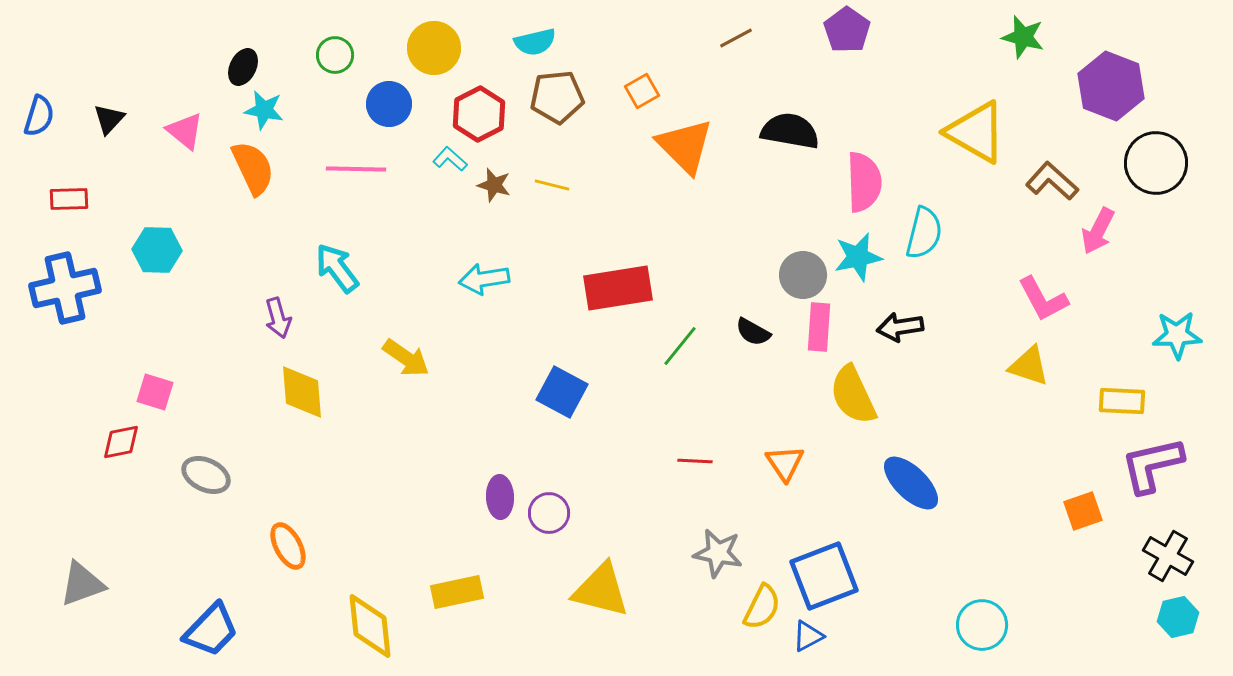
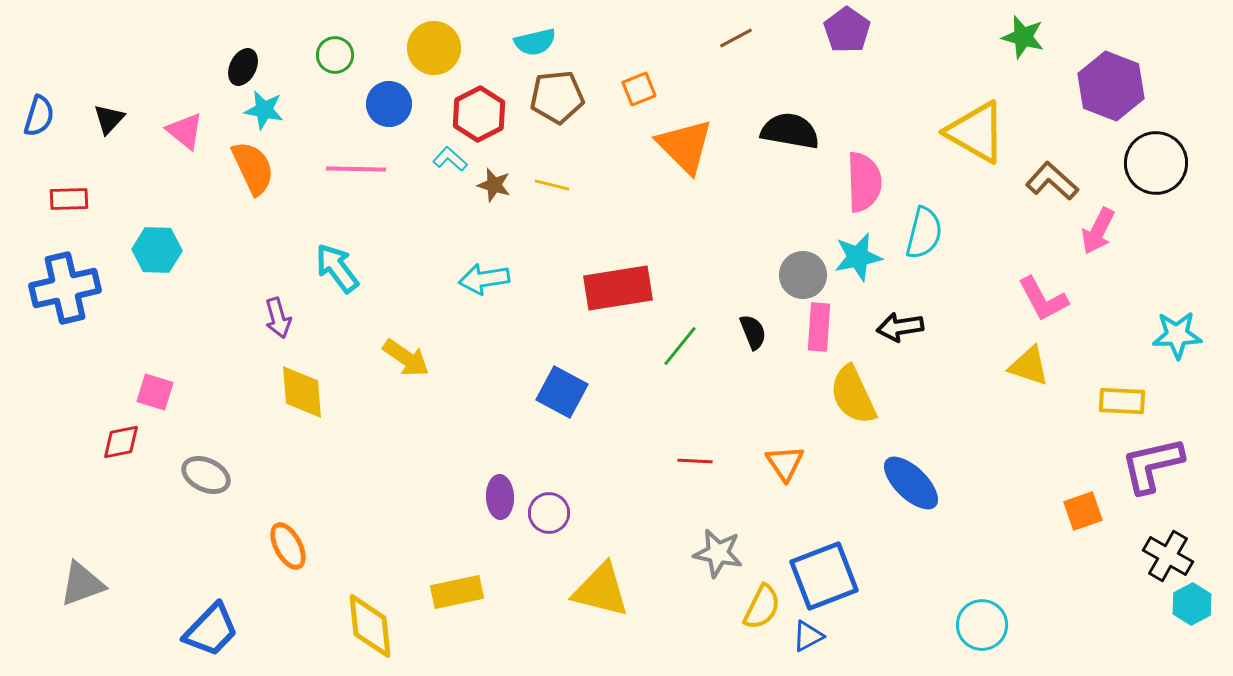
orange square at (642, 91): moved 3 px left, 2 px up; rotated 8 degrees clockwise
black semicircle at (753, 332): rotated 141 degrees counterclockwise
cyan hexagon at (1178, 617): moved 14 px right, 13 px up; rotated 15 degrees counterclockwise
